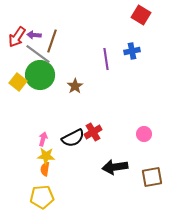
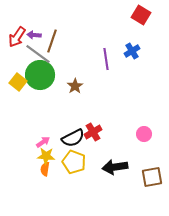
blue cross: rotated 21 degrees counterclockwise
pink arrow: moved 3 px down; rotated 40 degrees clockwise
yellow pentagon: moved 32 px right, 35 px up; rotated 25 degrees clockwise
